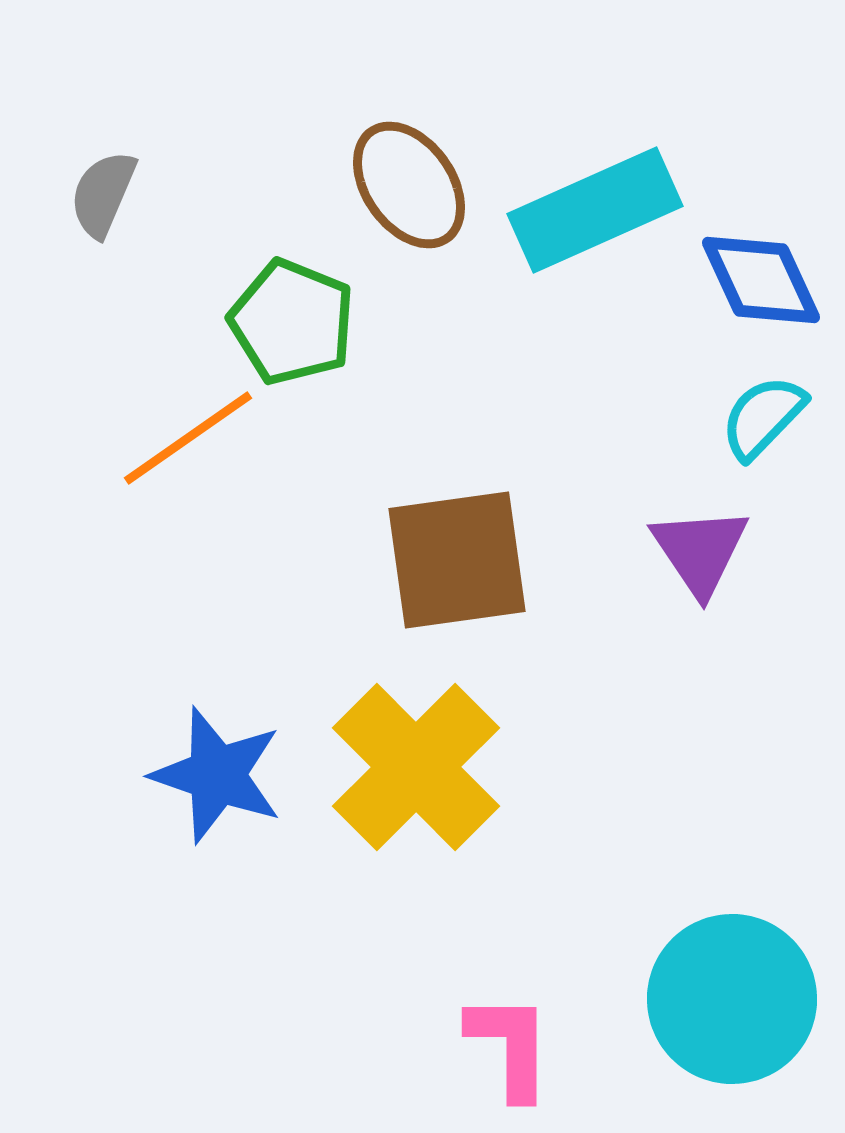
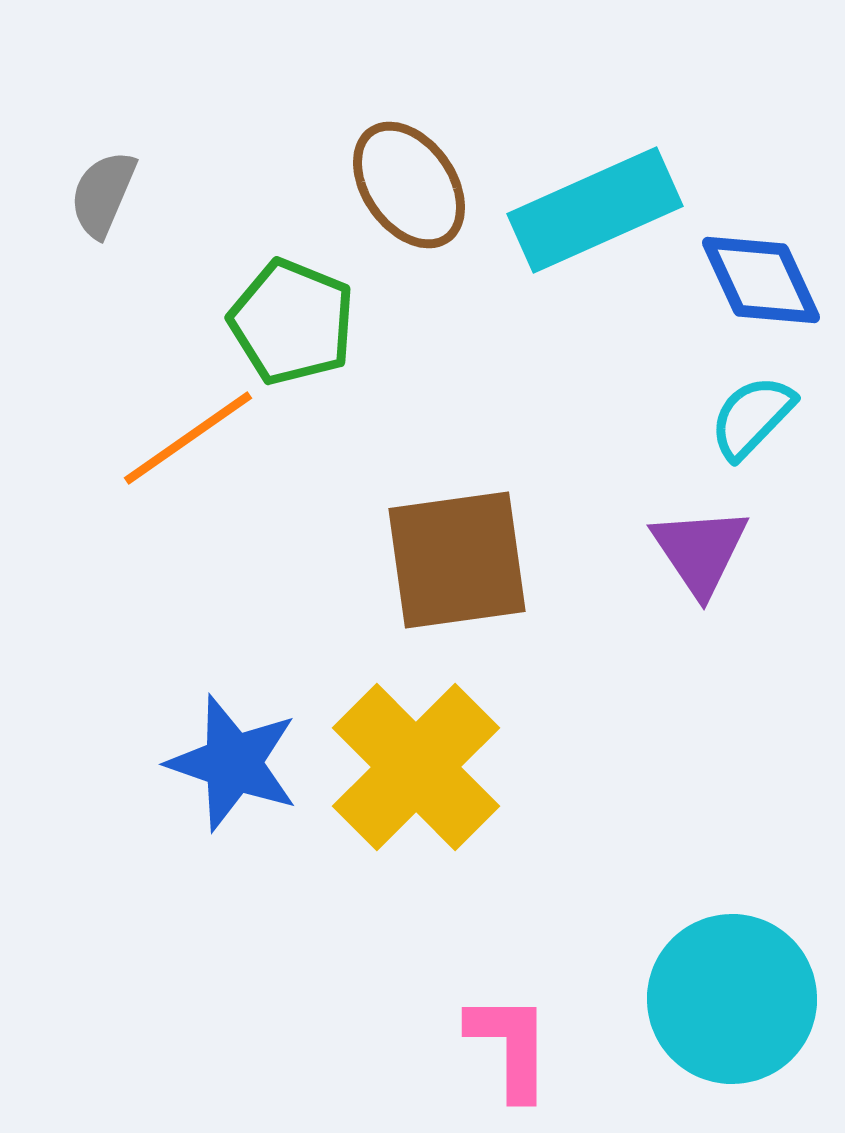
cyan semicircle: moved 11 px left
blue star: moved 16 px right, 12 px up
